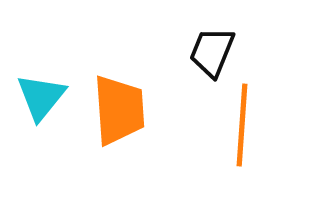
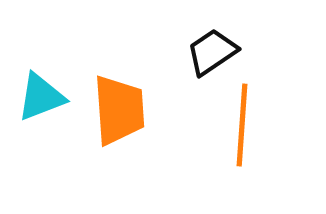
black trapezoid: rotated 34 degrees clockwise
cyan triangle: rotated 30 degrees clockwise
